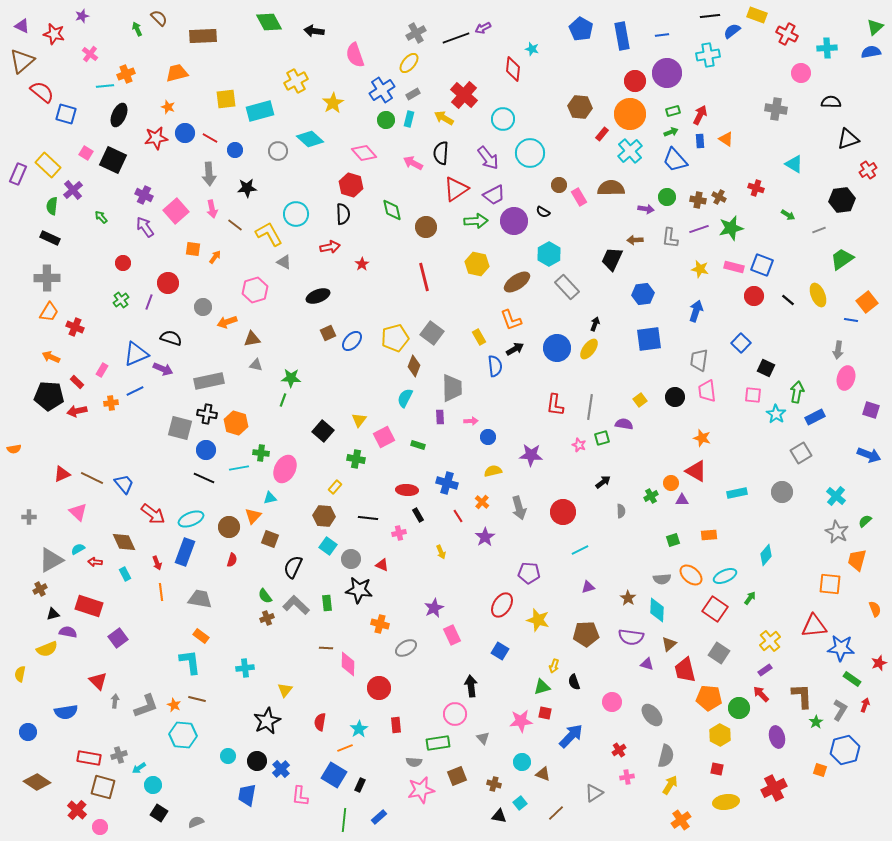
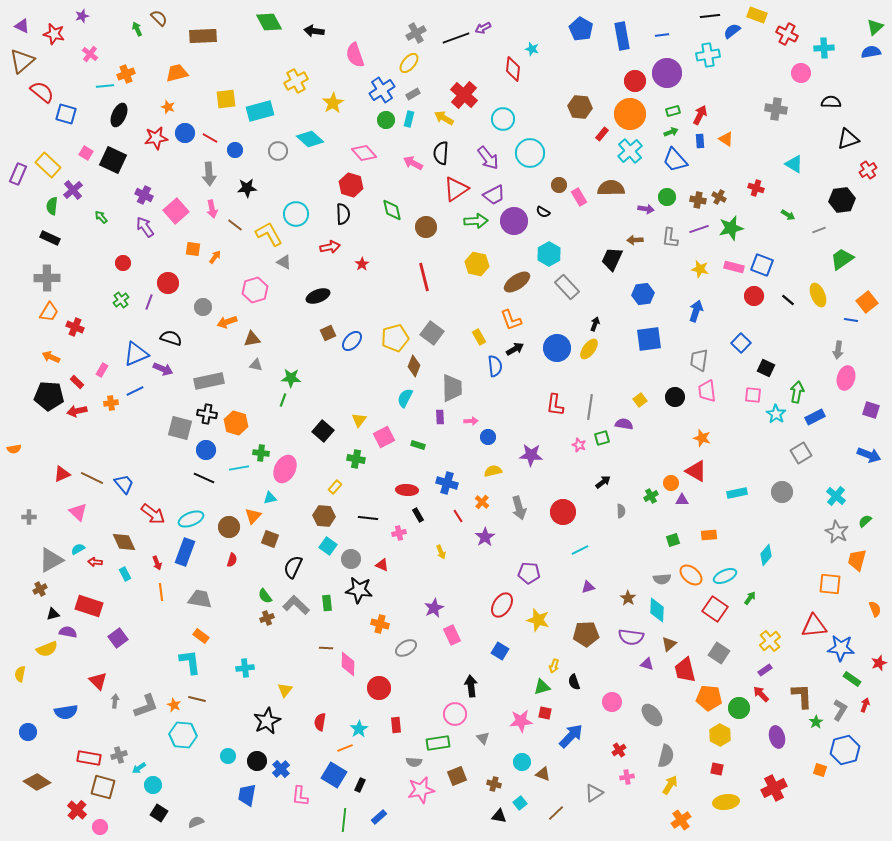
cyan cross at (827, 48): moved 3 px left
